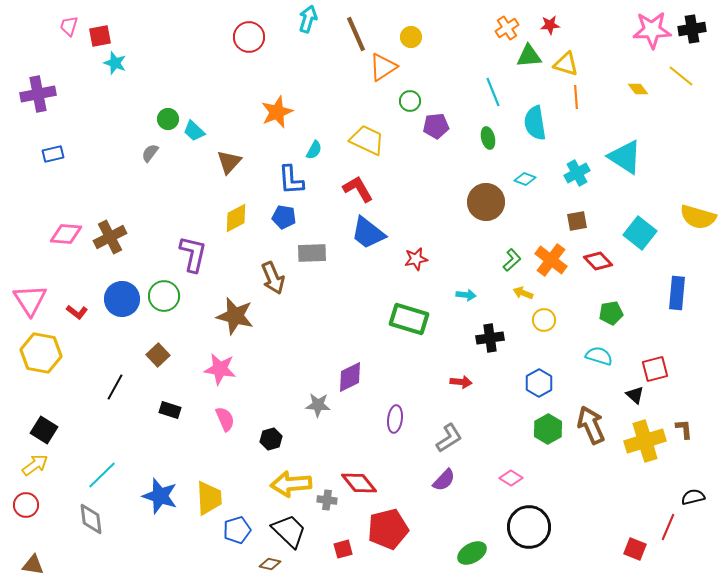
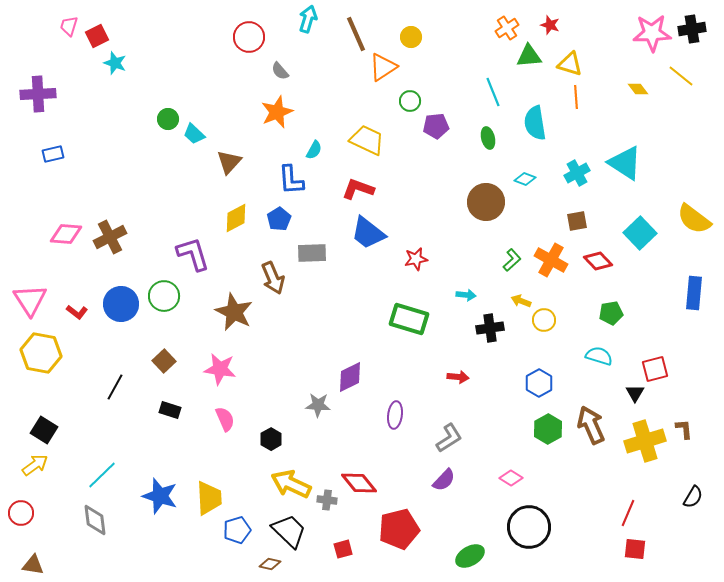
red star at (550, 25): rotated 24 degrees clockwise
pink star at (652, 30): moved 3 px down
red square at (100, 36): moved 3 px left; rotated 15 degrees counterclockwise
yellow triangle at (566, 64): moved 4 px right
purple cross at (38, 94): rotated 8 degrees clockwise
cyan trapezoid at (194, 131): moved 3 px down
gray semicircle at (150, 153): moved 130 px right, 82 px up; rotated 78 degrees counterclockwise
cyan triangle at (625, 157): moved 6 px down
red L-shape at (358, 189): rotated 40 degrees counterclockwise
blue pentagon at (284, 217): moved 5 px left, 2 px down; rotated 30 degrees clockwise
yellow semicircle at (698, 217): moved 4 px left, 2 px down; rotated 21 degrees clockwise
cyan square at (640, 233): rotated 8 degrees clockwise
purple L-shape at (193, 254): rotated 30 degrees counterclockwise
orange cross at (551, 260): rotated 8 degrees counterclockwise
yellow arrow at (523, 293): moved 2 px left, 8 px down
blue rectangle at (677, 293): moved 17 px right
blue circle at (122, 299): moved 1 px left, 5 px down
brown star at (235, 316): moved 1 px left, 4 px up; rotated 12 degrees clockwise
black cross at (490, 338): moved 10 px up
brown square at (158, 355): moved 6 px right, 6 px down
red arrow at (461, 382): moved 3 px left, 5 px up
black triangle at (635, 395): moved 2 px up; rotated 18 degrees clockwise
purple ellipse at (395, 419): moved 4 px up
black hexagon at (271, 439): rotated 15 degrees counterclockwise
yellow arrow at (291, 484): rotated 30 degrees clockwise
black semicircle at (693, 497): rotated 135 degrees clockwise
red circle at (26, 505): moved 5 px left, 8 px down
gray diamond at (91, 519): moved 4 px right, 1 px down
red line at (668, 527): moved 40 px left, 14 px up
red pentagon at (388, 529): moved 11 px right
red square at (635, 549): rotated 15 degrees counterclockwise
green ellipse at (472, 553): moved 2 px left, 3 px down
